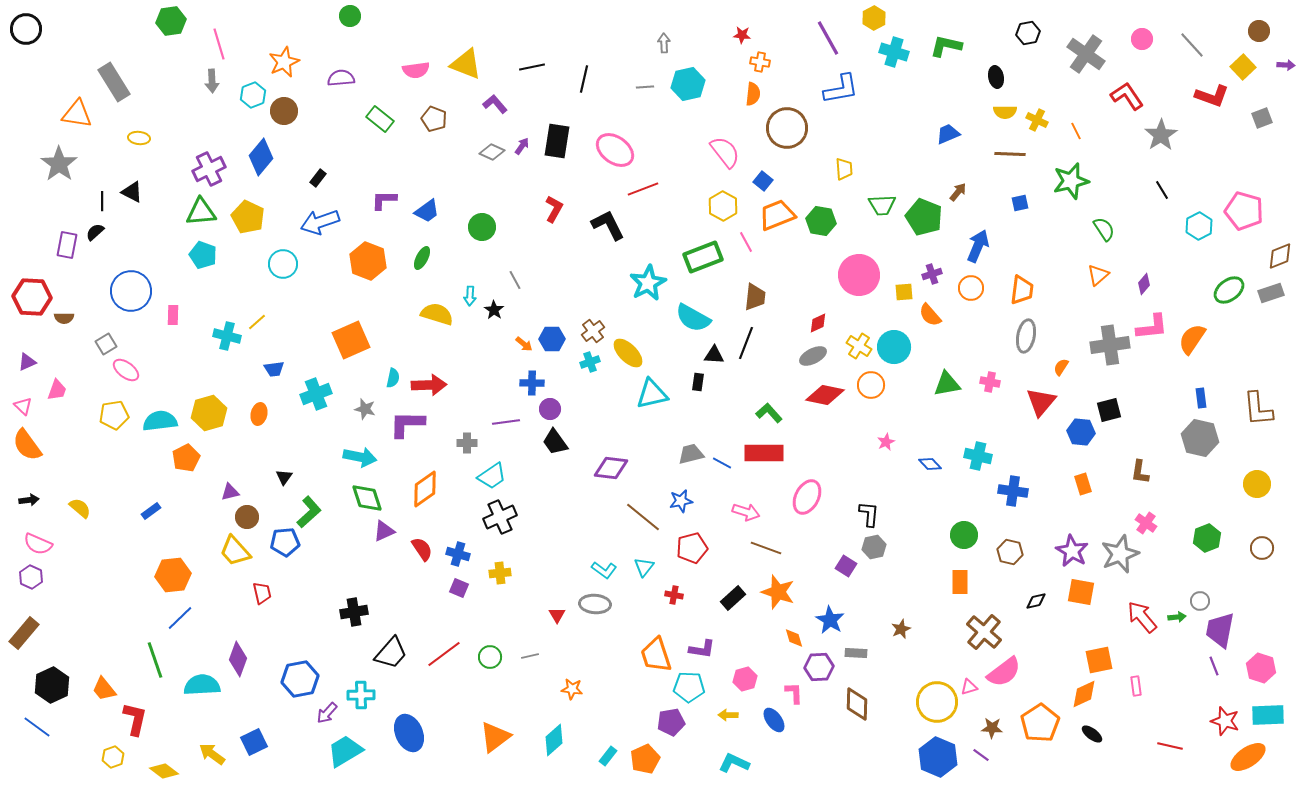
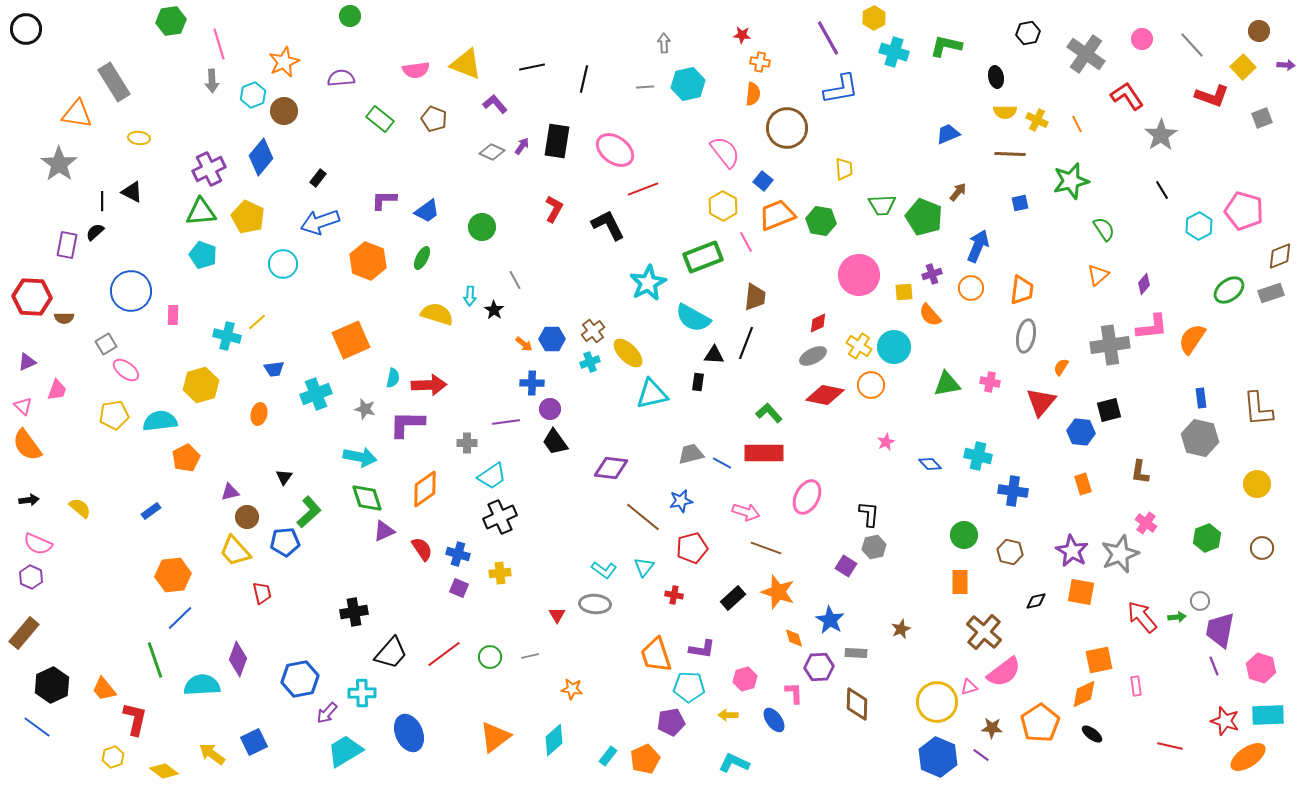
orange line at (1076, 131): moved 1 px right, 7 px up
yellow hexagon at (209, 413): moved 8 px left, 28 px up
cyan cross at (361, 695): moved 1 px right, 2 px up
